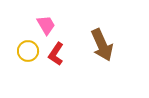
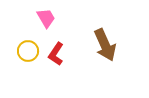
pink trapezoid: moved 7 px up
brown arrow: moved 3 px right
